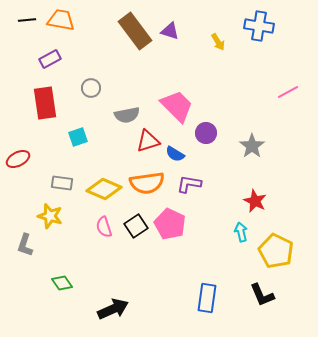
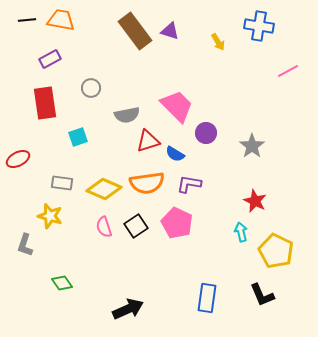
pink line: moved 21 px up
pink pentagon: moved 7 px right, 1 px up
black arrow: moved 15 px right
